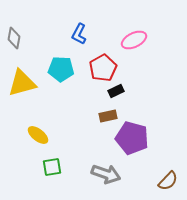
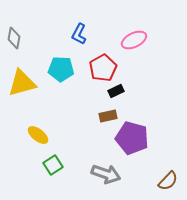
green square: moved 1 px right, 2 px up; rotated 24 degrees counterclockwise
